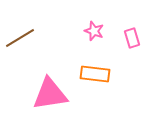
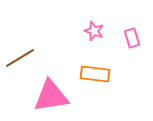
brown line: moved 20 px down
pink triangle: moved 1 px right, 2 px down
